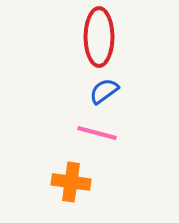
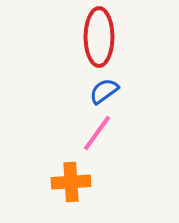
pink line: rotated 69 degrees counterclockwise
orange cross: rotated 12 degrees counterclockwise
